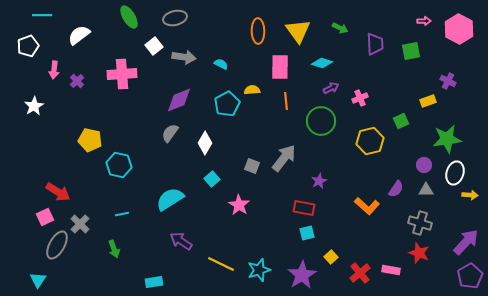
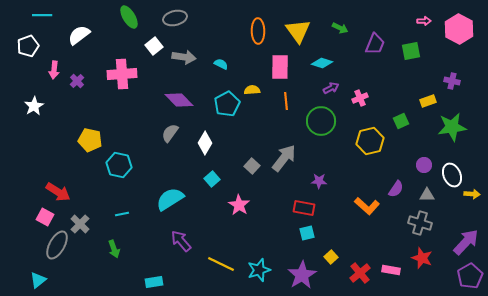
purple trapezoid at (375, 44): rotated 25 degrees clockwise
purple cross at (448, 81): moved 4 px right; rotated 14 degrees counterclockwise
purple diamond at (179, 100): rotated 68 degrees clockwise
green star at (447, 139): moved 5 px right, 12 px up
gray square at (252, 166): rotated 21 degrees clockwise
white ellipse at (455, 173): moved 3 px left, 2 px down; rotated 40 degrees counterclockwise
purple star at (319, 181): rotated 28 degrees clockwise
gray triangle at (426, 190): moved 1 px right, 5 px down
yellow arrow at (470, 195): moved 2 px right, 1 px up
pink square at (45, 217): rotated 36 degrees counterclockwise
purple arrow at (181, 241): rotated 15 degrees clockwise
red star at (419, 253): moved 3 px right, 5 px down
cyan triangle at (38, 280): rotated 18 degrees clockwise
